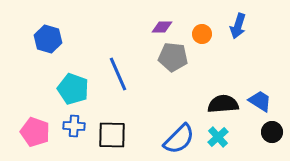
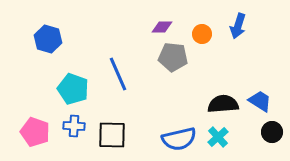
blue semicircle: rotated 32 degrees clockwise
